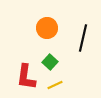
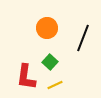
black line: rotated 8 degrees clockwise
